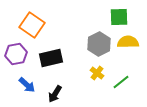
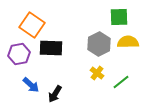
purple hexagon: moved 3 px right
black rectangle: moved 10 px up; rotated 15 degrees clockwise
blue arrow: moved 4 px right
